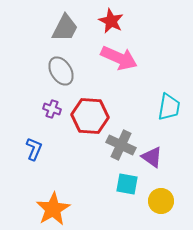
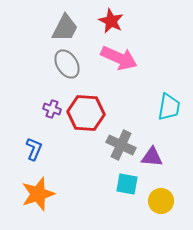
gray ellipse: moved 6 px right, 7 px up
red hexagon: moved 4 px left, 3 px up
purple triangle: rotated 30 degrees counterclockwise
orange star: moved 15 px left, 15 px up; rotated 12 degrees clockwise
